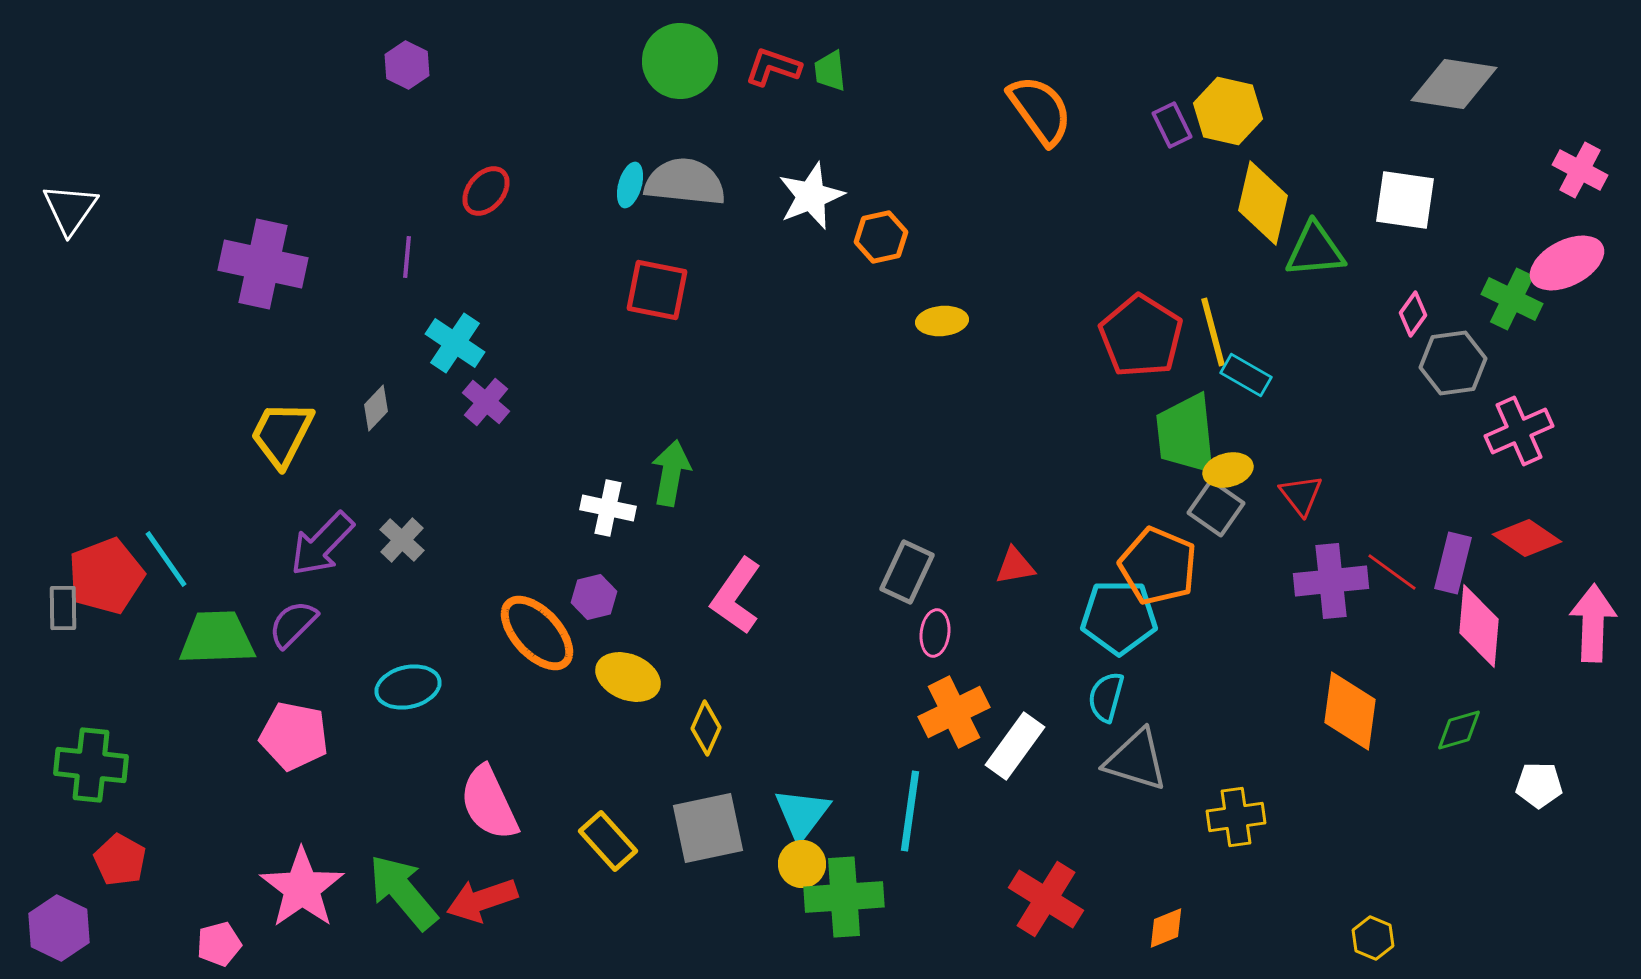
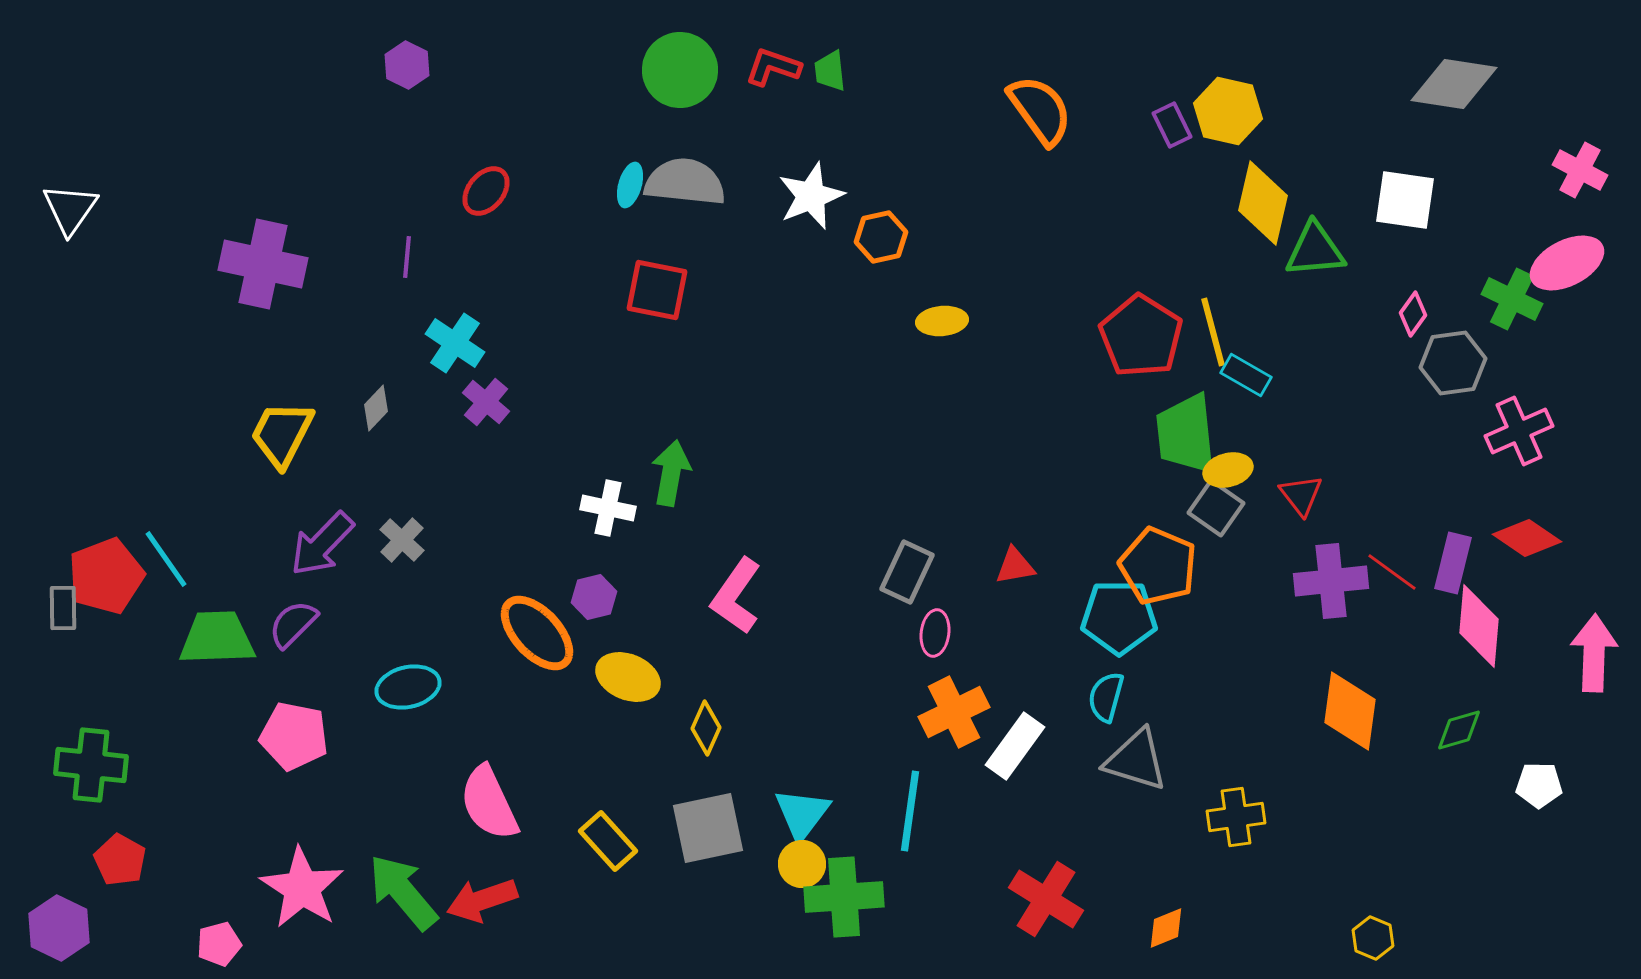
green circle at (680, 61): moved 9 px down
pink arrow at (1593, 623): moved 1 px right, 30 px down
pink star at (302, 888): rotated 4 degrees counterclockwise
